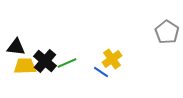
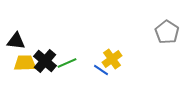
black triangle: moved 6 px up
yellow trapezoid: moved 3 px up
blue line: moved 2 px up
